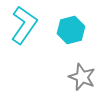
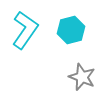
cyan L-shape: moved 1 px right, 5 px down
